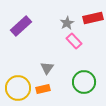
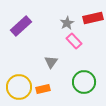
gray triangle: moved 4 px right, 6 px up
yellow circle: moved 1 px right, 1 px up
